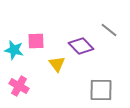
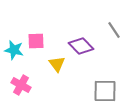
gray line: moved 5 px right; rotated 18 degrees clockwise
pink cross: moved 2 px right, 1 px up
gray square: moved 4 px right, 1 px down
